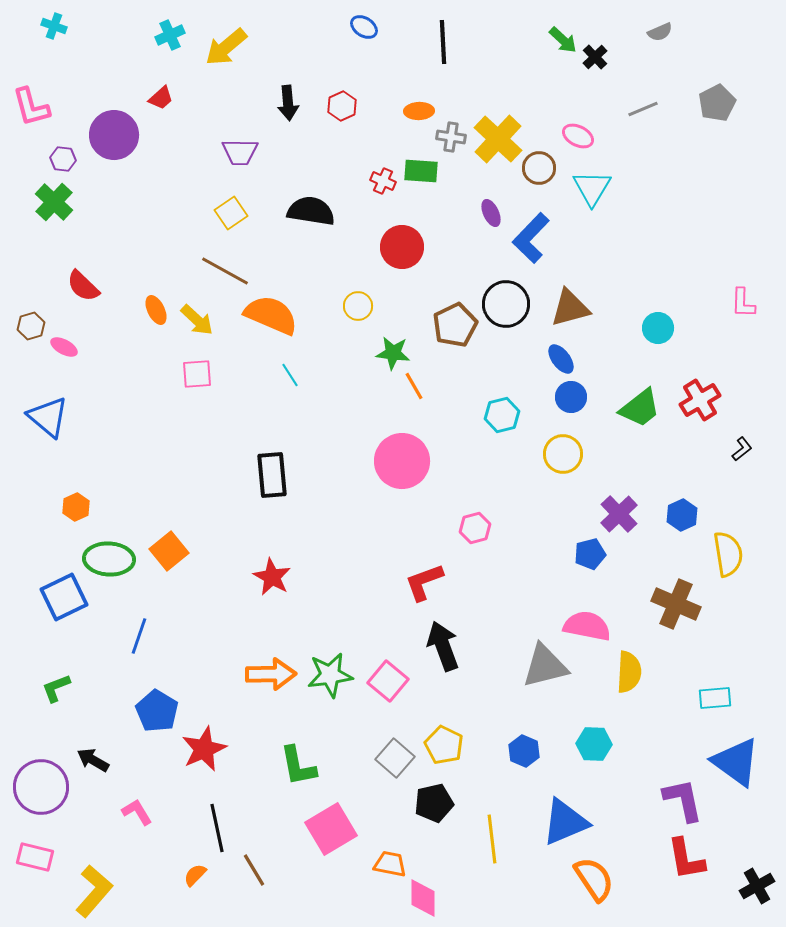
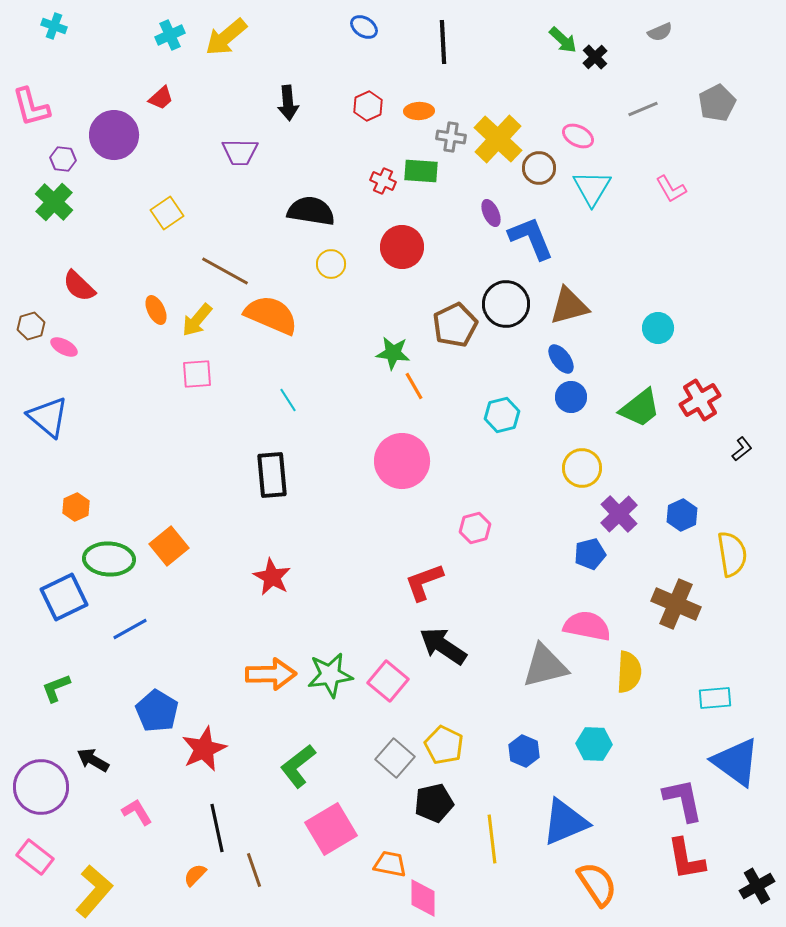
yellow arrow at (226, 47): moved 10 px up
red hexagon at (342, 106): moved 26 px right
yellow square at (231, 213): moved 64 px left
blue L-shape at (531, 238): rotated 114 degrees clockwise
red semicircle at (83, 286): moved 4 px left
pink L-shape at (743, 303): moved 72 px left, 114 px up; rotated 32 degrees counterclockwise
yellow circle at (358, 306): moved 27 px left, 42 px up
brown triangle at (570, 308): moved 1 px left, 2 px up
yellow arrow at (197, 320): rotated 87 degrees clockwise
cyan line at (290, 375): moved 2 px left, 25 px down
yellow circle at (563, 454): moved 19 px right, 14 px down
orange square at (169, 551): moved 5 px up
yellow semicircle at (728, 554): moved 4 px right
blue line at (139, 636): moved 9 px left, 7 px up; rotated 42 degrees clockwise
black arrow at (443, 646): rotated 36 degrees counterclockwise
green L-shape at (298, 766): rotated 63 degrees clockwise
pink rectangle at (35, 857): rotated 24 degrees clockwise
brown line at (254, 870): rotated 12 degrees clockwise
orange semicircle at (594, 879): moved 3 px right, 5 px down
